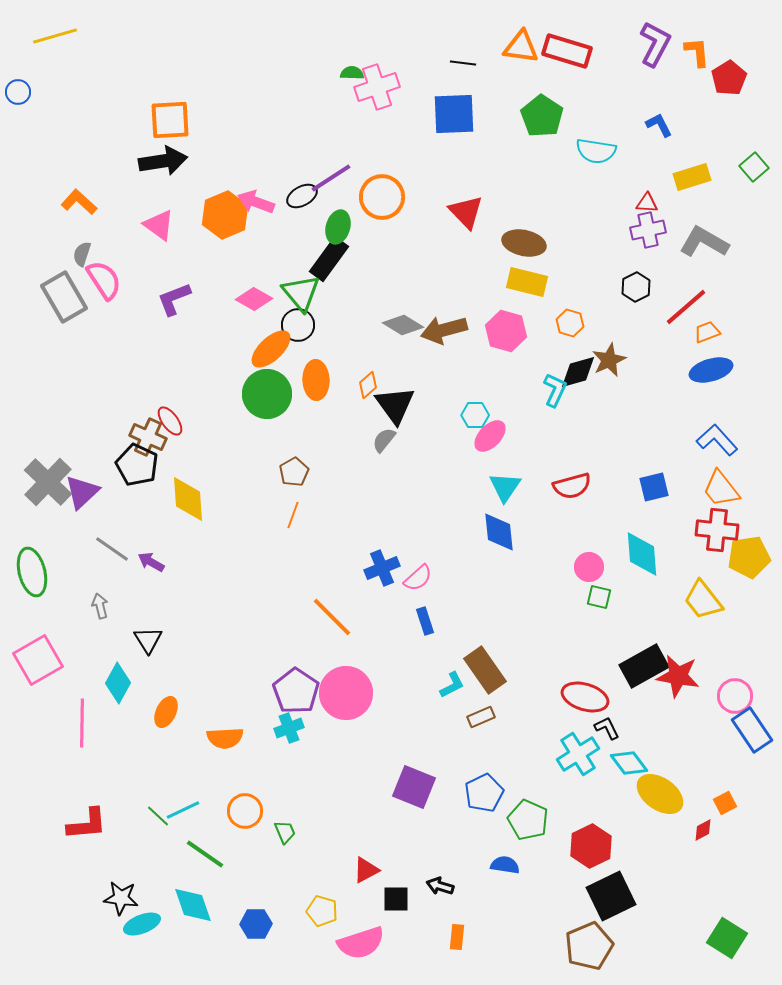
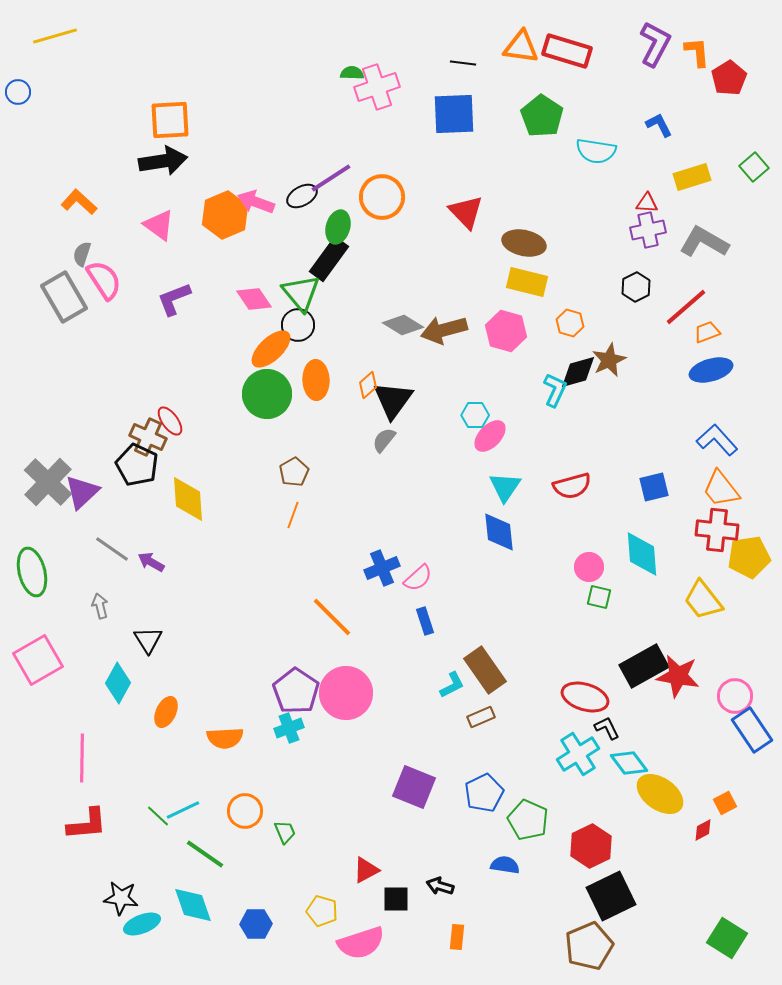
pink diamond at (254, 299): rotated 27 degrees clockwise
black triangle at (395, 405): moved 2 px left, 5 px up; rotated 12 degrees clockwise
pink line at (82, 723): moved 35 px down
